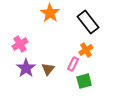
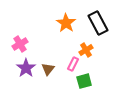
orange star: moved 16 px right, 10 px down
black rectangle: moved 10 px right, 1 px down; rotated 10 degrees clockwise
